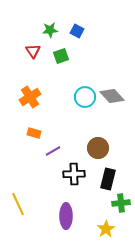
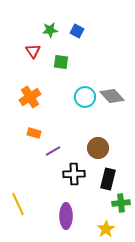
green square: moved 6 px down; rotated 28 degrees clockwise
